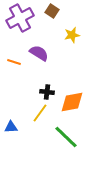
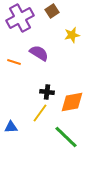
brown square: rotated 24 degrees clockwise
